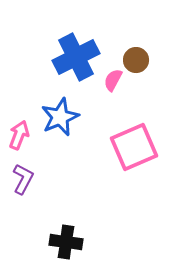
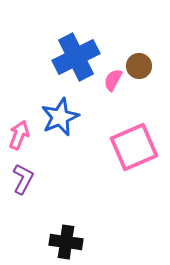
brown circle: moved 3 px right, 6 px down
